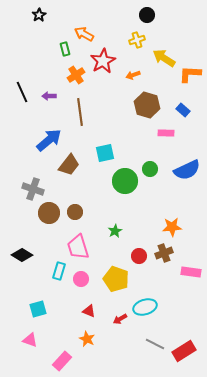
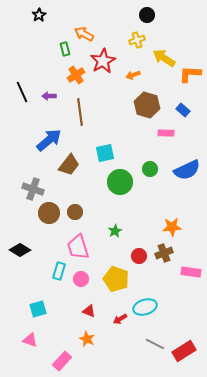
green circle at (125, 181): moved 5 px left, 1 px down
black diamond at (22, 255): moved 2 px left, 5 px up
